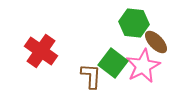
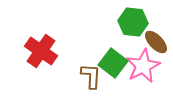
green hexagon: moved 1 px left, 1 px up
